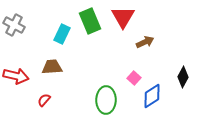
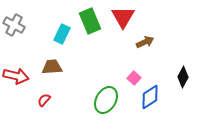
blue diamond: moved 2 px left, 1 px down
green ellipse: rotated 28 degrees clockwise
